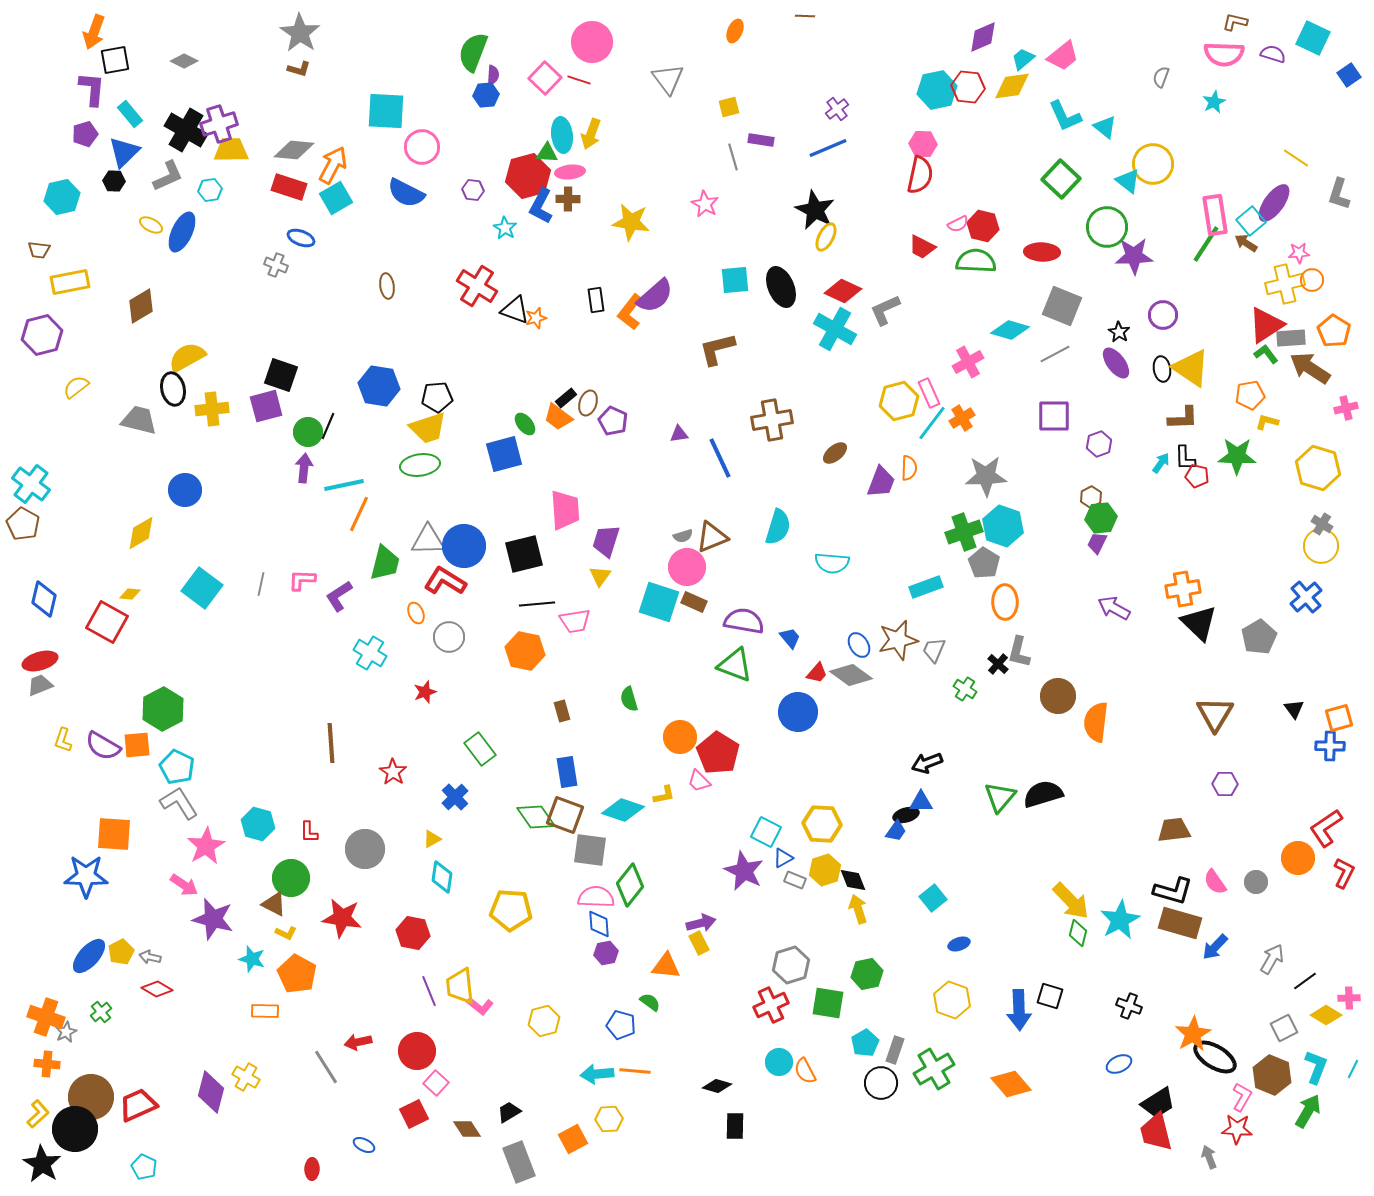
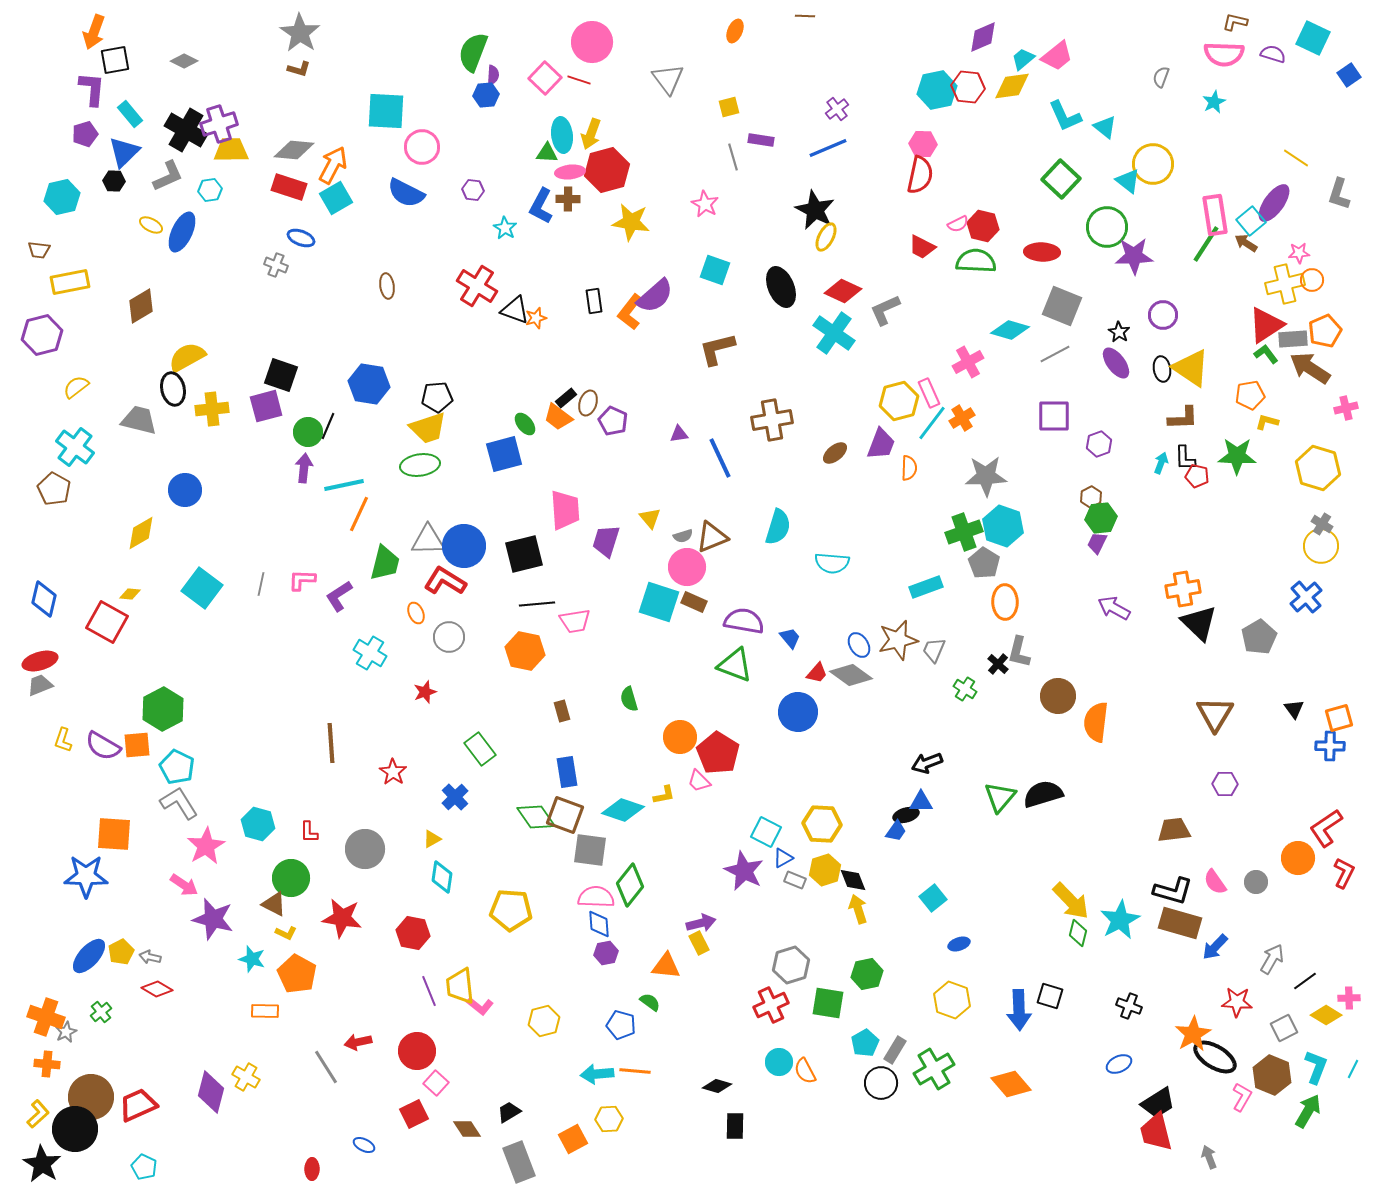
pink trapezoid at (1063, 56): moved 6 px left
red hexagon at (528, 176): moved 79 px right, 6 px up
cyan square at (735, 280): moved 20 px left, 10 px up; rotated 24 degrees clockwise
black rectangle at (596, 300): moved 2 px left, 1 px down
cyan cross at (835, 329): moved 1 px left, 4 px down; rotated 6 degrees clockwise
orange pentagon at (1334, 331): moved 9 px left; rotated 16 degrees clockwise
gray rectangle at (1291, 338): moved 2 px right, 1 px down
blue hexagon at (379, 386): moved 10 px left, 2 px up
cyan arrow at (1161, 463): rotated 15 degrees counterclockwise
purple trapezoid at (881, 482): moved 38 px up
cyan cross at (31, 484): moved 44 px right, 37 px up
brown pentagon at (23, 524): moved 31 px right, 35 px up
yellow triangle at (600, 576): moved 50 px right, 58 px up; rotated 15 degrees counterclockwise
gray rectangle at (895, 1050): rotated 12 degrees clockwise
red star at (1237, 1129): moved 127 px up
